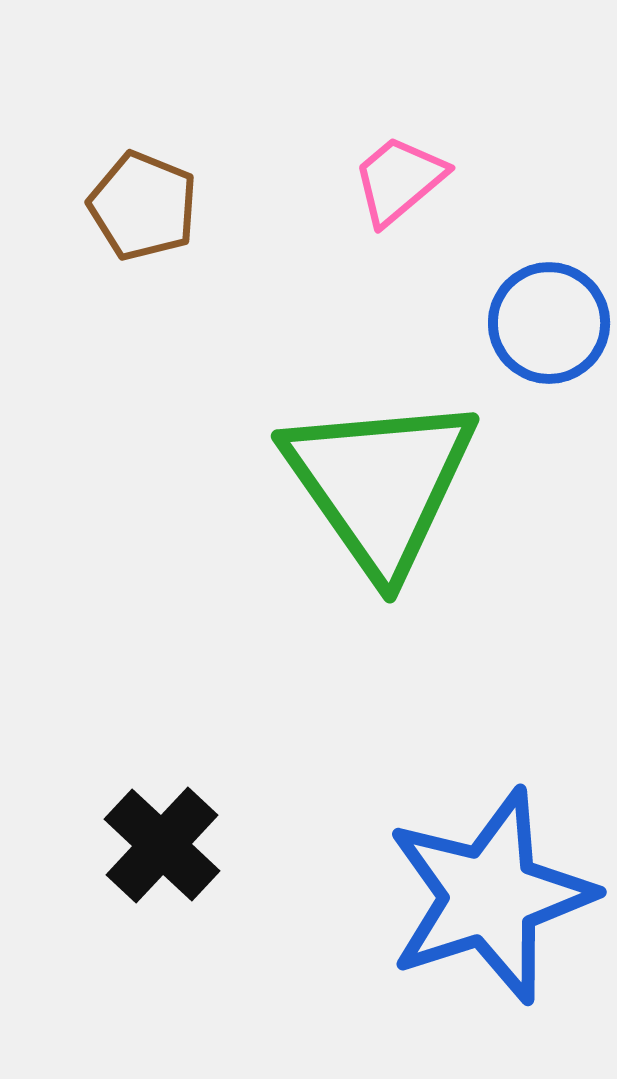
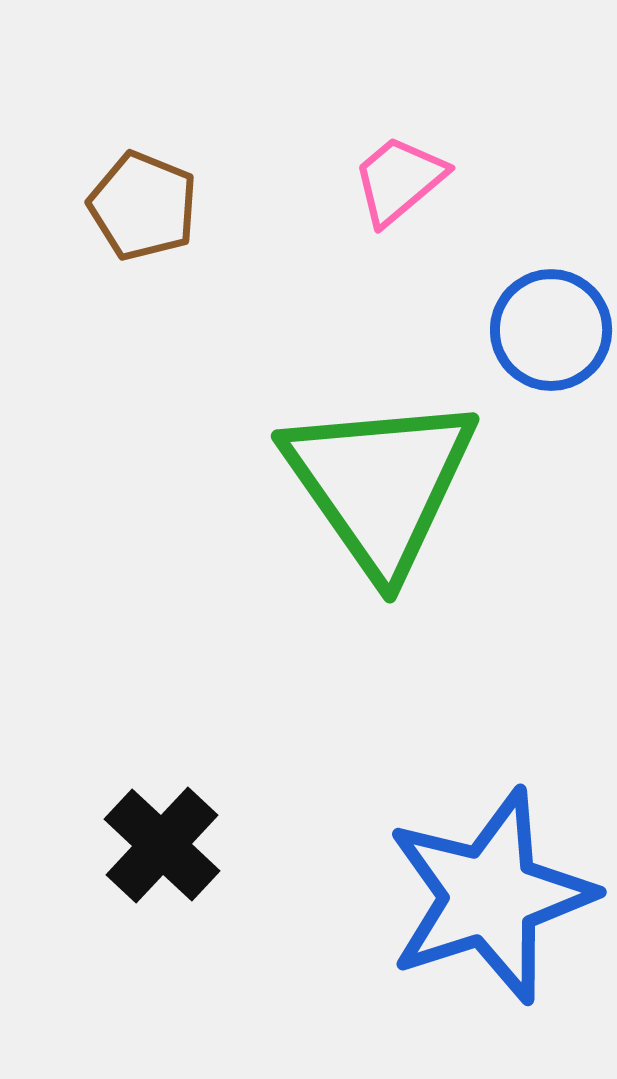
blue circle: moved 2 px right, 7 px down
